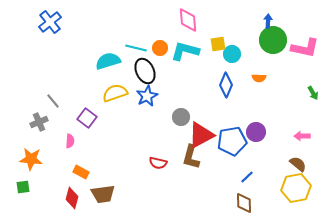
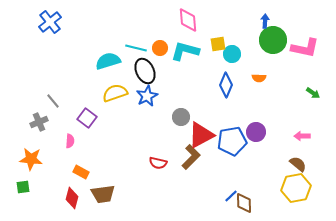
blue arrow: moved 3 px left
green arrow: rotated 24 degrees counterclockwise
brown L-shape: rotated 150 degrees counterclockwise
blue line: moved 16 px left, 19 px down
